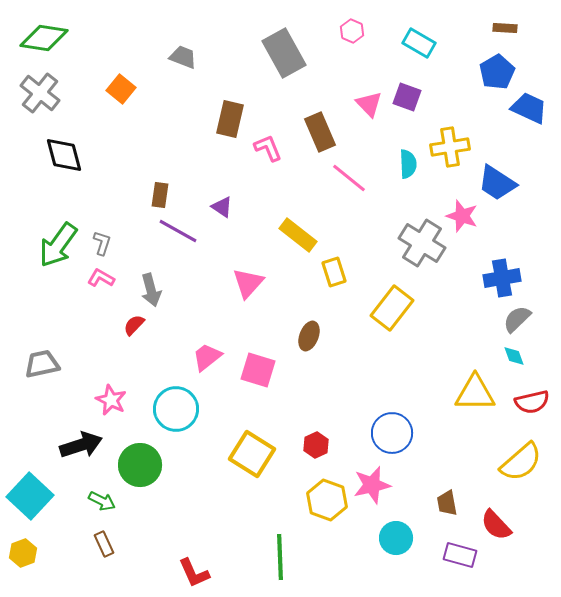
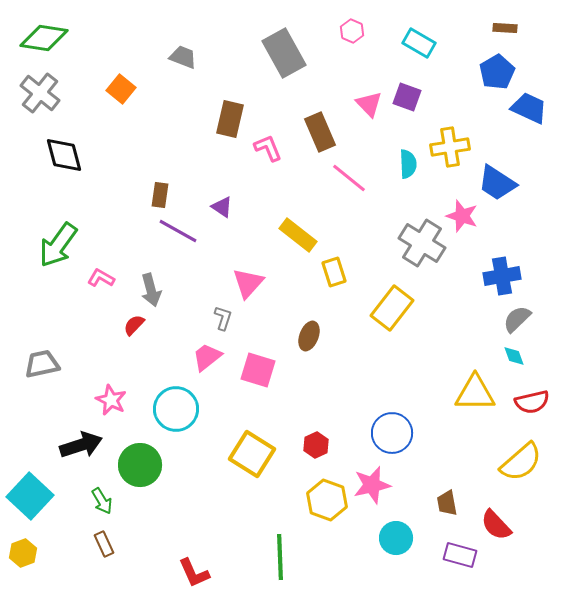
gray L-shape at (102, 243): moved 121 px right, 75 px down
blue cross at (502, 278): moved 2 px up
green arrow at (102, 501): rotated 32 degrees clockwise
